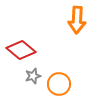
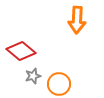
red diamond: moved 1 px down
